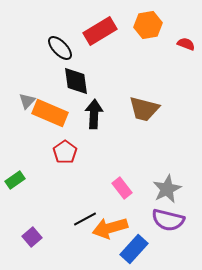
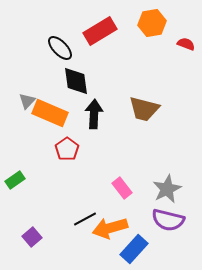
orange hexagon: moved 4 px right, 2 px up
red pentagon: moved 2 px right, 3 px up
